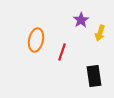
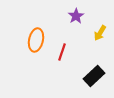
purple star: moved 5 px left, 4 px up
yellow arrow: rotated 14 degrees clockwise
black rectangle: rotated 55 degrees clockwise
